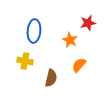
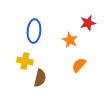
brown semicircle: moved 11 px left
